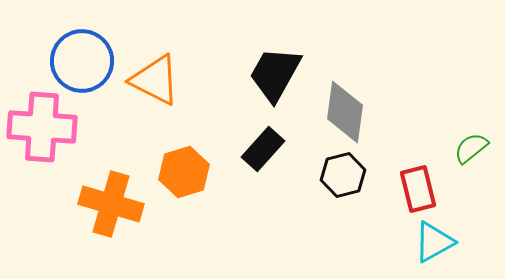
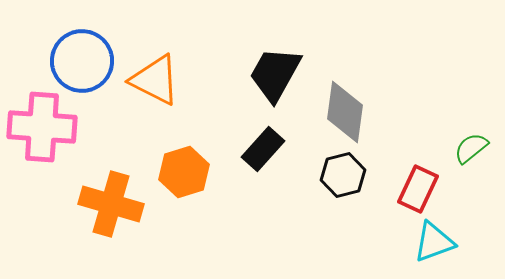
red rectangle: rotated 39 degrees clockwise
cyan triangle: rotated 9 degrees clockwise
